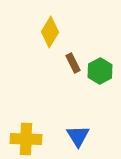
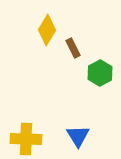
yellow diamond: moved 3 px left, 2 px up
brown rectangle: moved 15 px up
green hexagon: moved 2 px down
